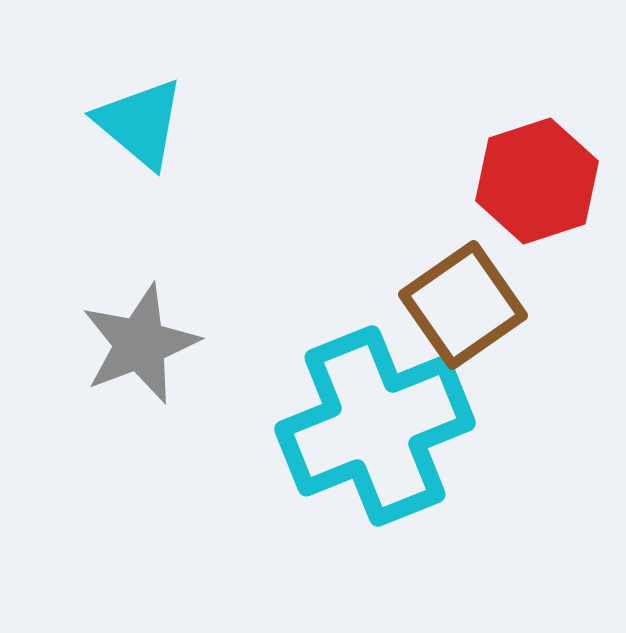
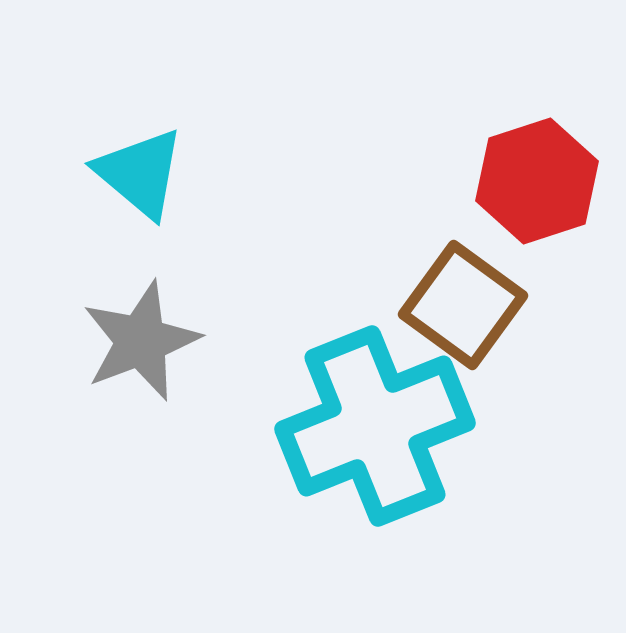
cyan triangle: moved 50 px down
brown square: rotated 19 degrees counterclockwise
gray star: moved 1 px right, 3 px up
